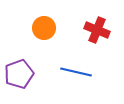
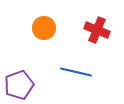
purple pentagon: moved 11 px down
